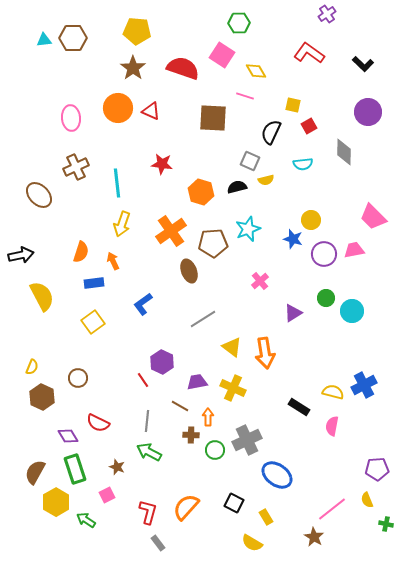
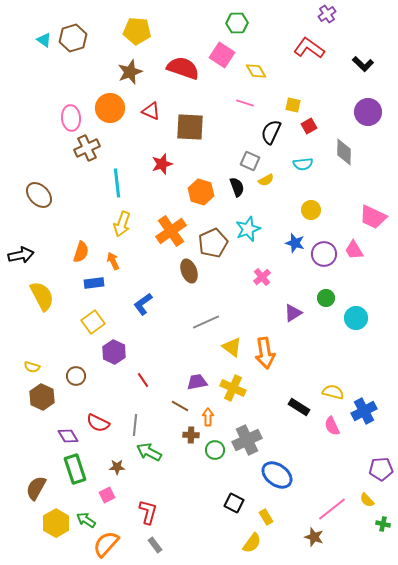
green hexagon at (239, 23): moved 2 px left
brown hexagon at (73, 38): rotated 16 degrees counterclockwise
cyan triangle at (44, 40): rotated 42 degrees clockwise
red L-shape at (309, 53): moved 5 px up
brown star at (133, 68): moved 3 px left, 4 px down; rotated 15 degrees clockwise
pink line at (245, 96): moved 7 px down
orange circle at (118, 108): moved 8 px left
brown square at (213, 118): moved 23 px left, 9 px down
red star at (162, 164): rotated 25 degrees counterclockwise
brown cross at (76, 167): moved 11 px right, 19 px up
yellow semicircle at (266, 180): rotated 14 degrees counterclockwise
black semicircle at (237, 187): rotated 84 degrees clockwise
pink trapezoid at (373, 217): rotated 20 degrees counterclockwise
yellow circle at (311, 220): moved 10 px up
blue star at (293, 239): moved 2 px right, 4 px down
brown pentagon at (213, 243): rotated 20 degrees counterclockwise
pink trapezoid at (354, 250): rotated 110 degrees counterclockwise
pink cross at (260, 281): moved 2 px right, 4 px up
cyan circle at (352, 311): moved 4 px right, 7 px down
gray line at (203, 319): moved 3 px right, 3 px down; rotated 8 degrees clockwise
purple hexagon at (162, 362): moved 48 px left, 10 px up
yellow semicircle at (32, 367): rotated 84 degrees clockwise
brown circle at (78, 378): moved 2 px left, 2 px up
blue cross at (364, 385): moved 26 px down
gray line at (147, 421): moved 12 px left, 4 px down
pink semicircle at (332, 426): rotated 36 degrees counterclockwise
brown star at (117, 467): rotated 21 degrees counterclockwise
purple pentagon at (377, 469): moved 4 px right
brown semicircle at (35, 472): moved 1 px right, 16 px down
yellow semicircle at (367, 500): rotated 21 degrees counterclockwise
yellow hexagon at (56, 502): moved 21 px down
orange semicircle at (186, 507): moved 80 px left, 37 px down
green cross at (386, 524): moved 3 px left
brown star at (314, 537): rotated 12 degrees counterclockwise
gray rectangle at (158, 543): moved 3 px left, 2 px down
yellow semicircle at (252, 543): rotated 85 degrees counterclockwise
